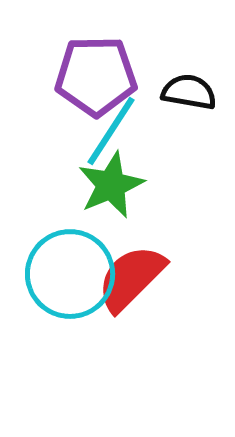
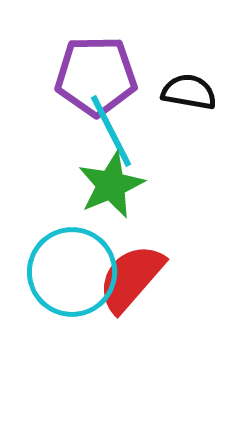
cyan line: rotated 60 degrees counterclockwise
cyan circle: moved 2 px right, 2 px up
red semicircle: rotated 4 degrees counterclockwise
